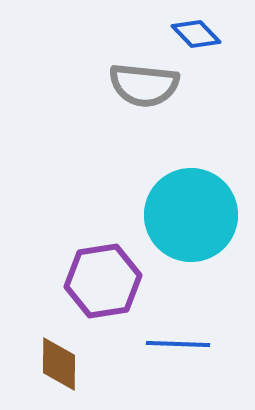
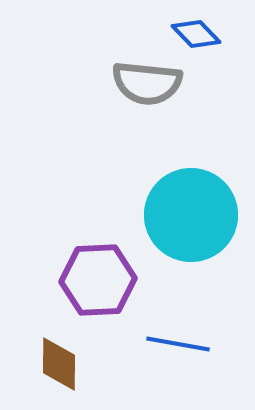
gray semicircle: moved 3 px right, 2 px up
purple hexagon: moved 5 px left, 1 px up; rotated 6 degrees clockwise
blue line: rotated 8 degrees clockwise
